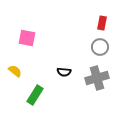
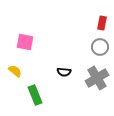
pink square: moved 2 px left, 4 px down
gray cross: rotated 15 degrees counterclockwise
green rectangle: rotated 54 degrees counterclockwise
